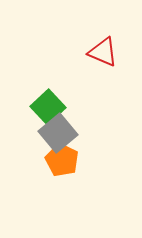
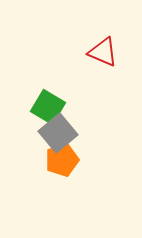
green square: rotated 16 degrees counterclockwise
orange pentagon: rotated 28 degrees clockwise
